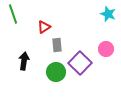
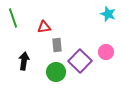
green line: moved 4 px down
red triangle: rotated 24 degrees clockwise
pink circle: moved 3 px down
purple square: moved 2 px up
